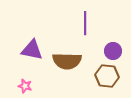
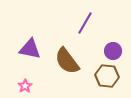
purple line: rotated 30 degrees clockwise
purple triangle: moved 2 px left, 1 px up
brown semicircle: rotated 52 degrees clockwise
pink star: rotated 24 degrees clockwise
